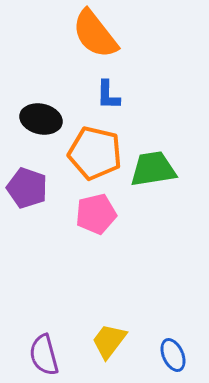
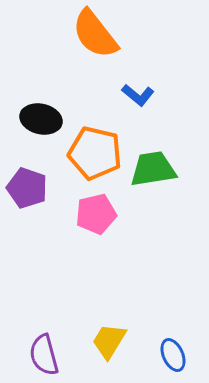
blue L-shape: moved 30 px right; rotated 52 degrees counterclockwise
yellow trapezoid: rotated 6 degrees counterclockwise
